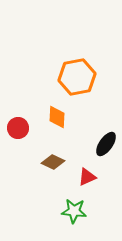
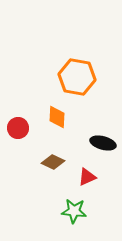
orange hexagon: rotated 21 degrees clockwise
black ellipse: moved 3 px left, 1 px up; rotated 70 degrees clockwise
